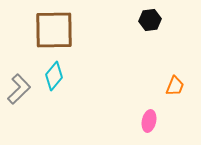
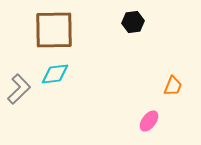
black hexagon: moved 17 px left, 2 px down
cyan diamond: moved 1 px right, 2 px up; rotated 44 degrees clockwise
orange trapezoid: moved 2 px left
pink ellipse: rotated 25 degrees clockwise
